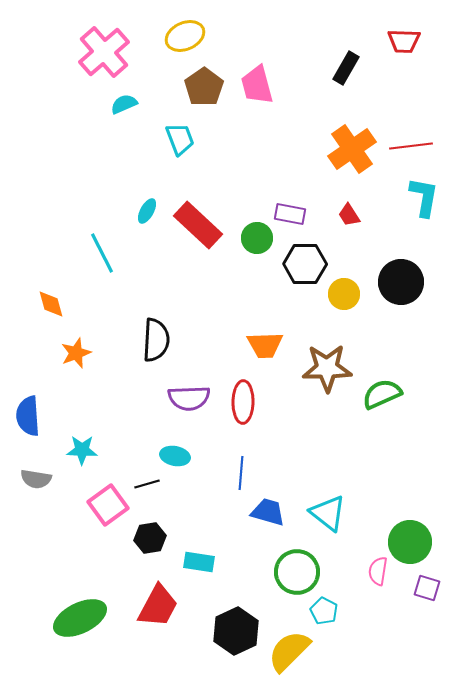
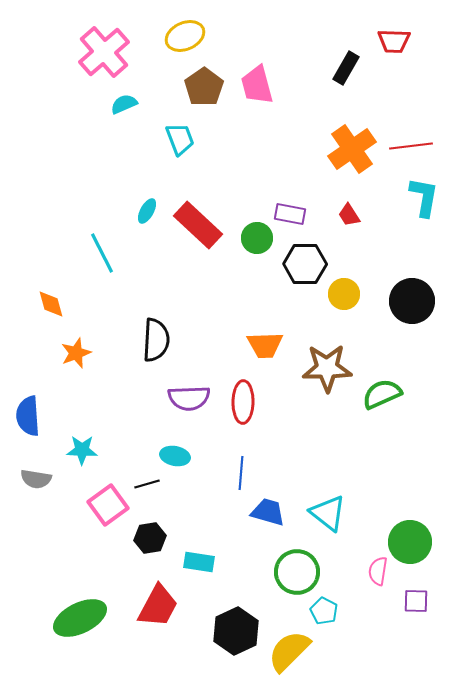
red trapezoid at (404, 41): moved 10 px left
black circle at (401, 282): moved 11 px right, 19 px down
purple square at (427, 588): moved 11 px left, 13 px down; rotated 16 degrees counterclockwise
